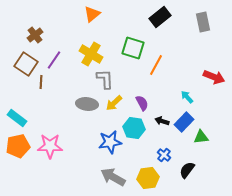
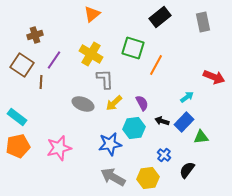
brown cross: rotated 21 degrees clockwise
brown square: moved 4 px left, 1 px down
cyan arrow: rotated 96 degrees clockwise
gray ellipse: moved 4 px left; rotated 15 degrees clockwise
cyan rectangle: moved 1 px up
cyan hexagon: rotated 15 degrees counterclockwise
blue star: moved 2 px down
pink star: moved 9 px right, 2 px down; rotated 15 degrees counterclockwise
